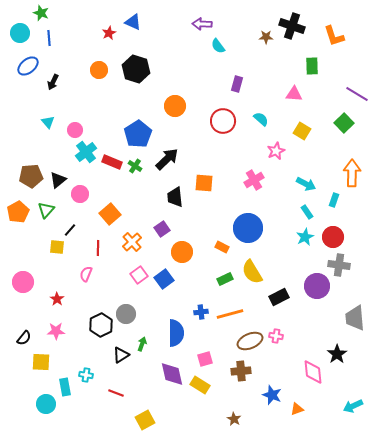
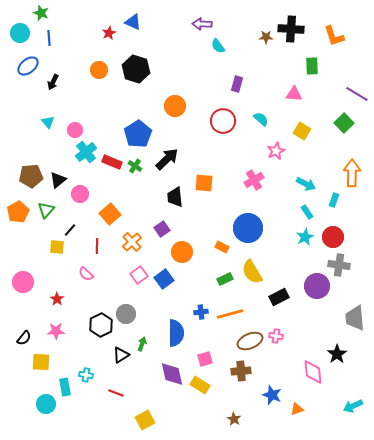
black cross at (292, 26): moved 1 px left, 3 px down; rotated 15 degrees counterclockwise
red line at (98, 248): moved 1 px left, 2 px up
pink semicircle at (86, 274): rotated 70 degrees counterclockwise
